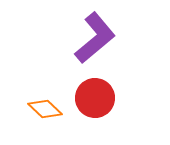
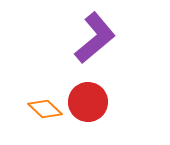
red circle: moved 7 px left, 4 px down
